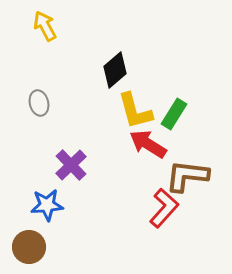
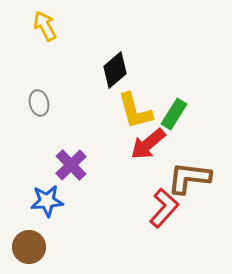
red arrow: rotated 72 degrees counterclockwise
brown L-shape: moved 2 px right, 2 px down
blue star: moved 4 px up
